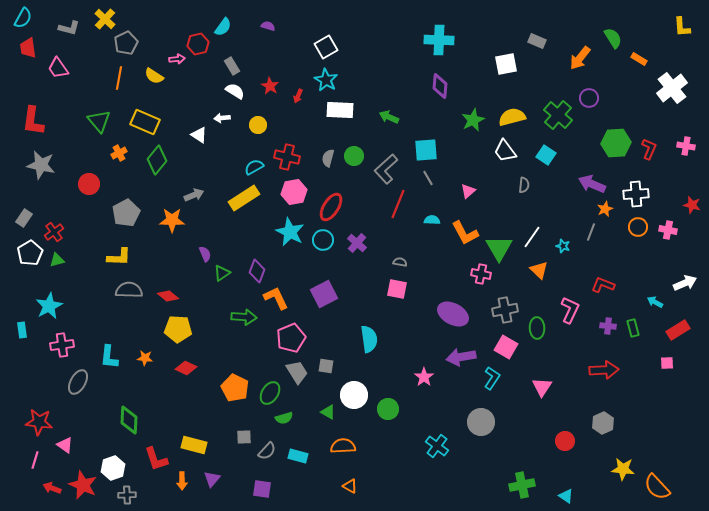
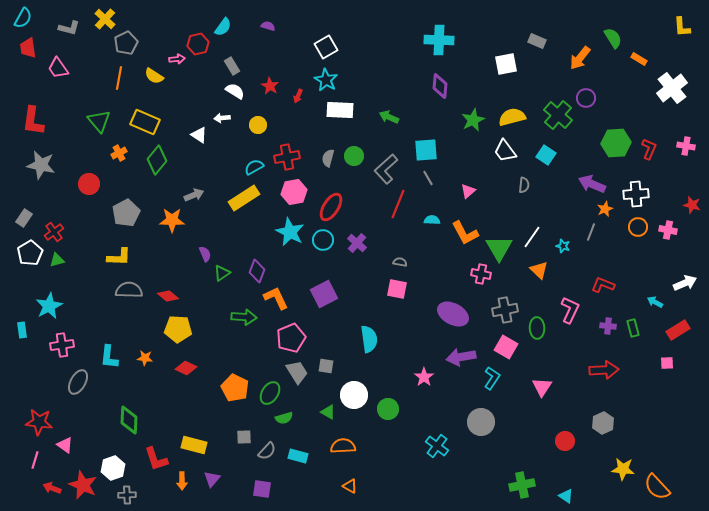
purple circle at (589, 98): moved 3 px left
red cross at (287, 157): rotated 25 degrees counterclockwise
